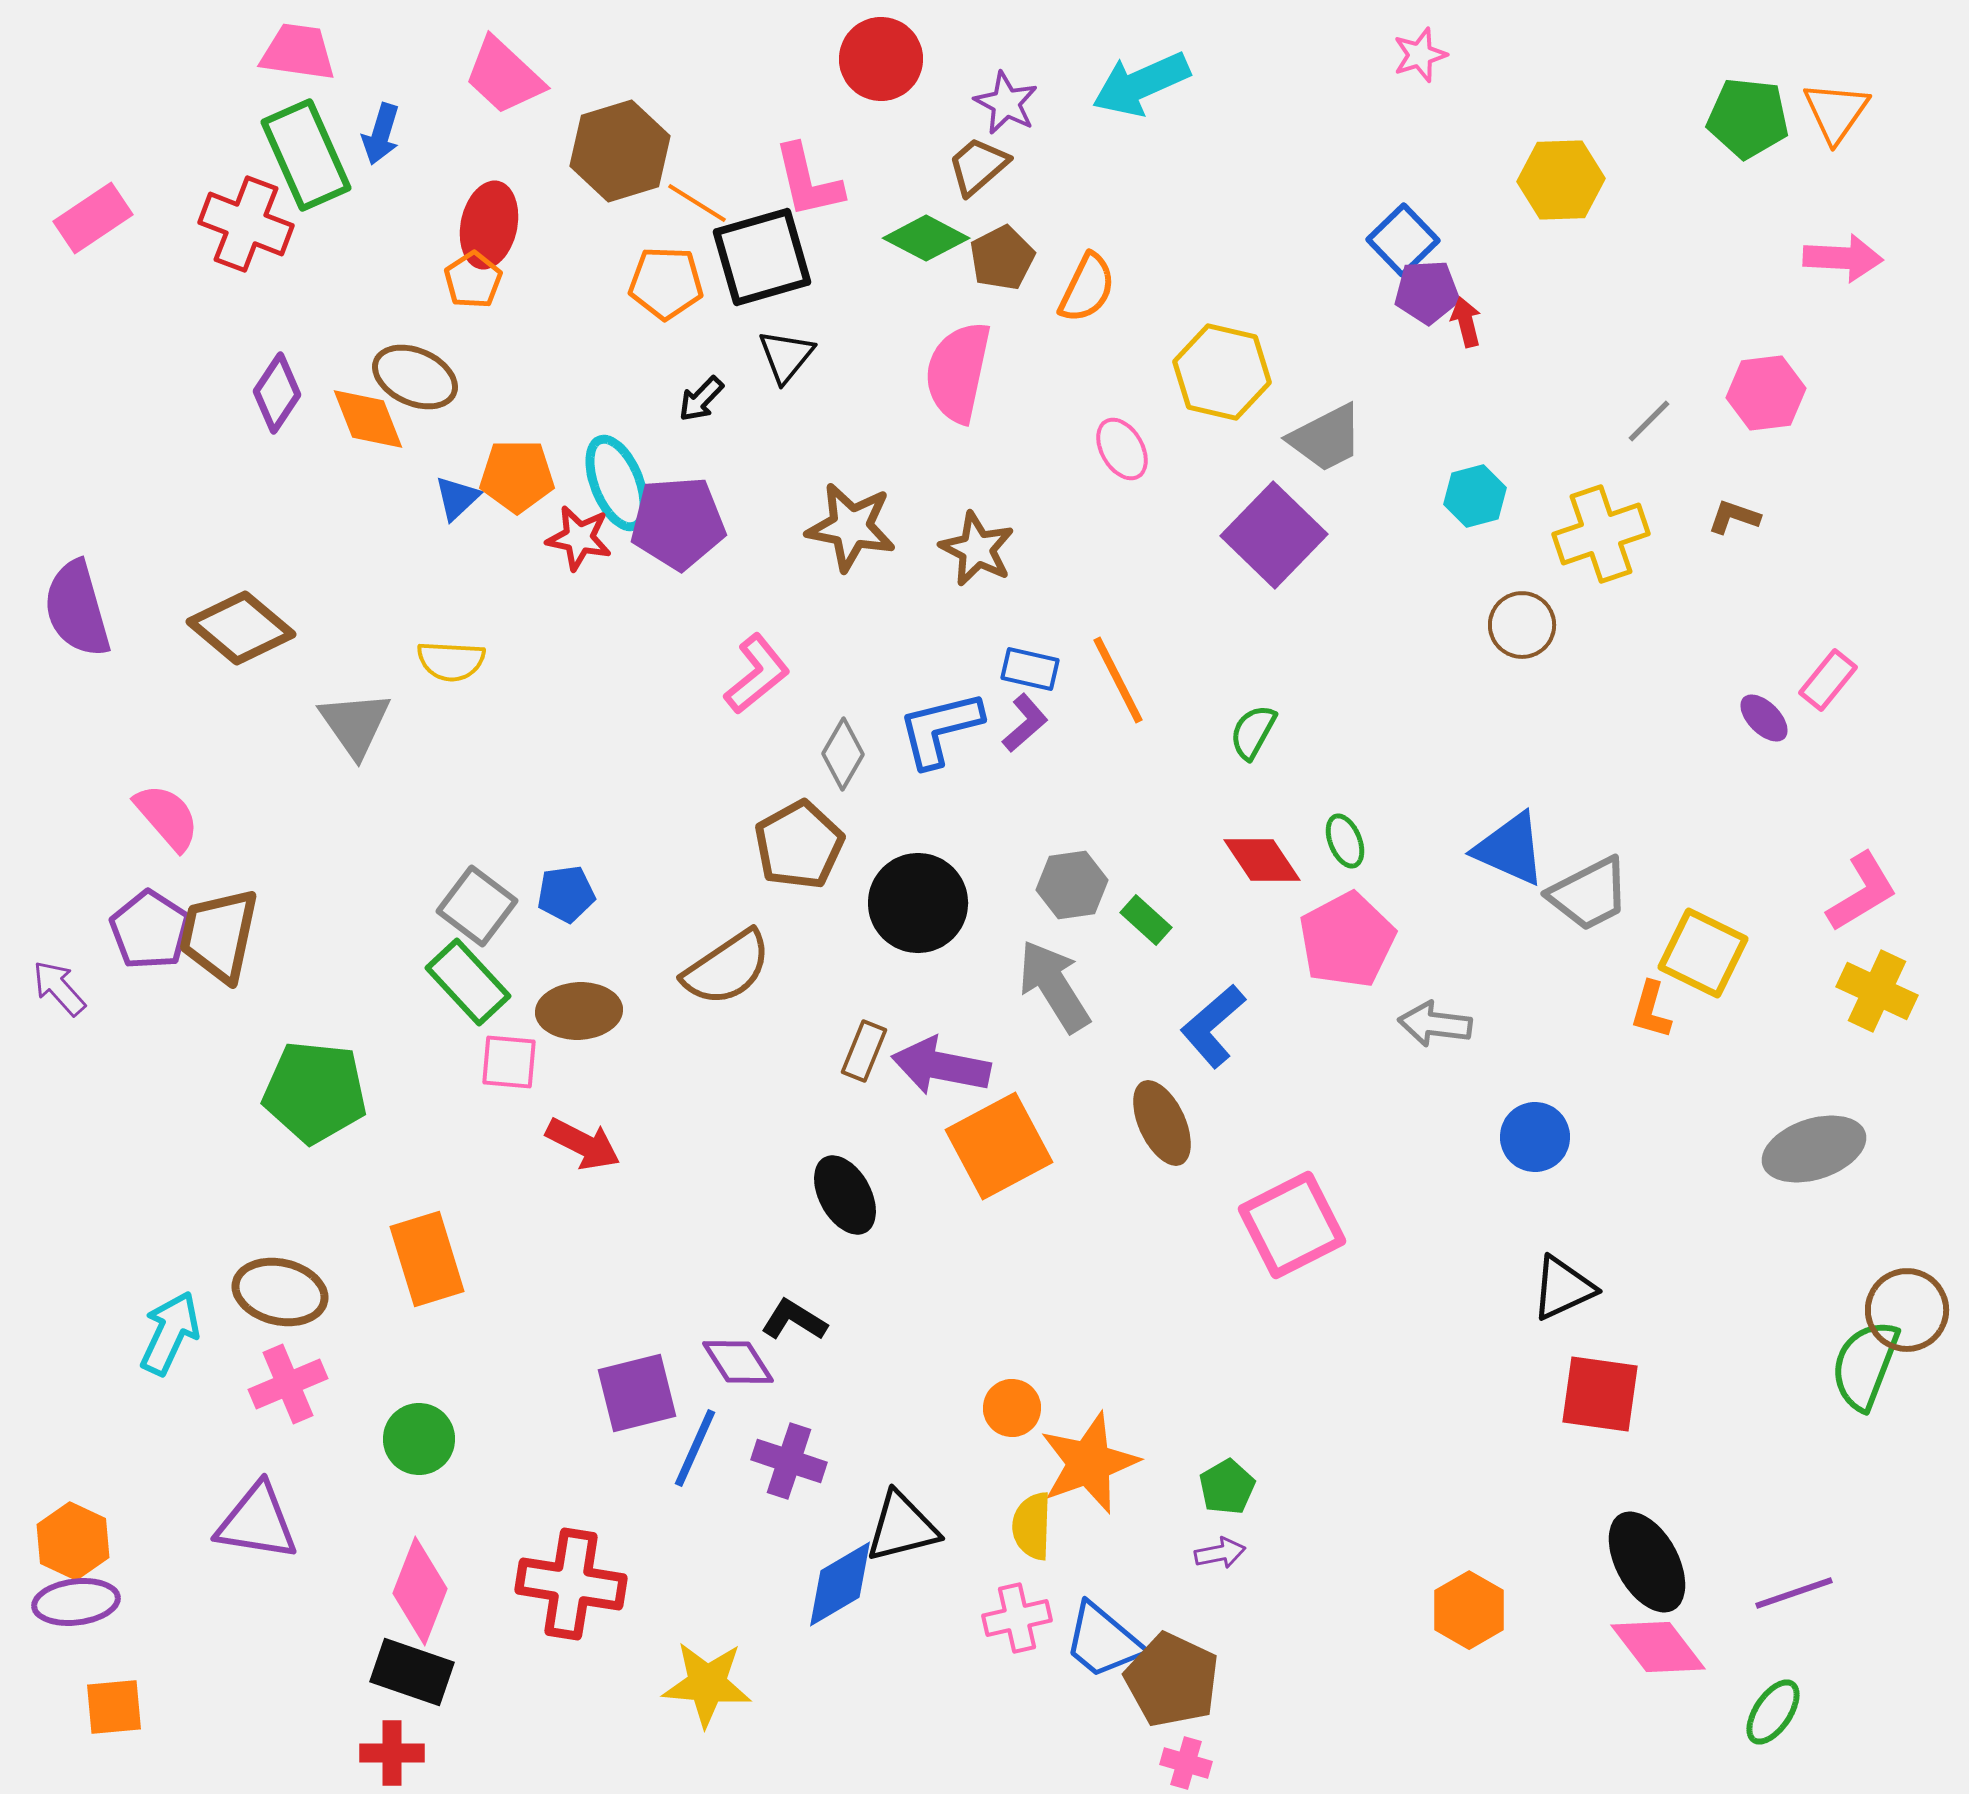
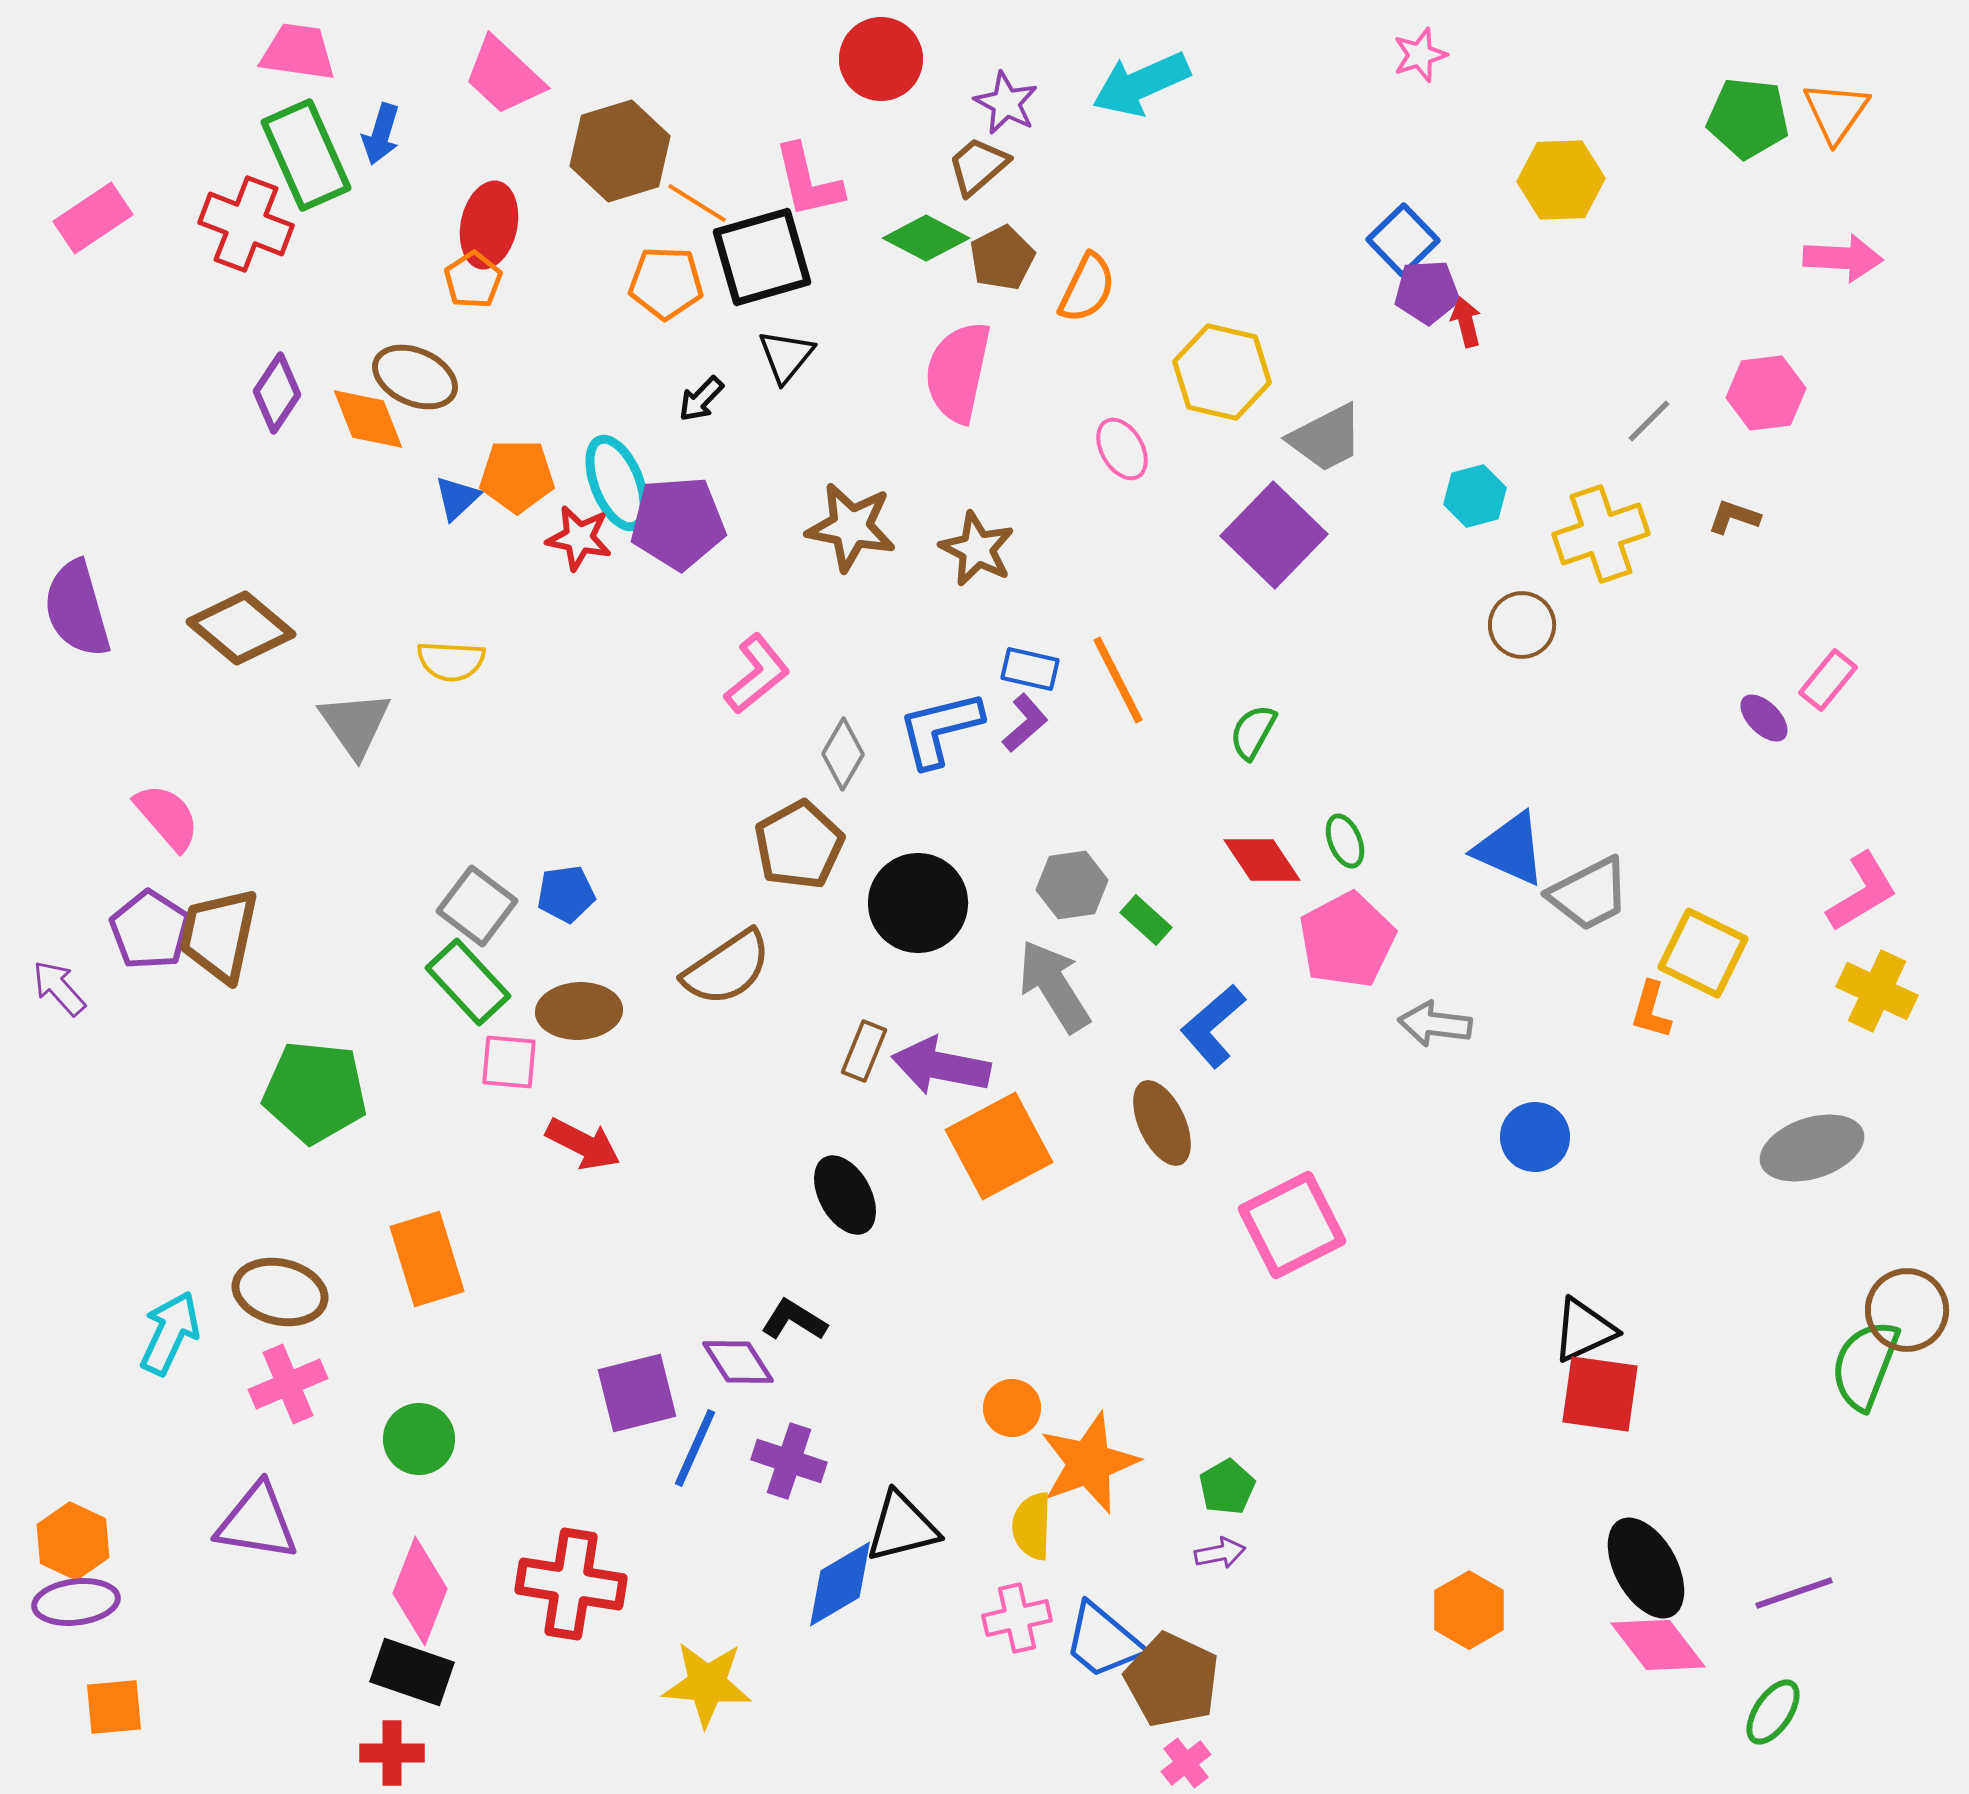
gray ellipse at (1814, 1149): moved 2 px left, 1 px up
black triangle at (1563, 1288): moved 21 px right, 42 px down
black ellipse at (1647, 1562): moved 1 px left, 6 px down
pink diamond at (1658, 1647): moved 2 px up
pink cross at (1186, 1763): rotated 36 degrees clockwise
